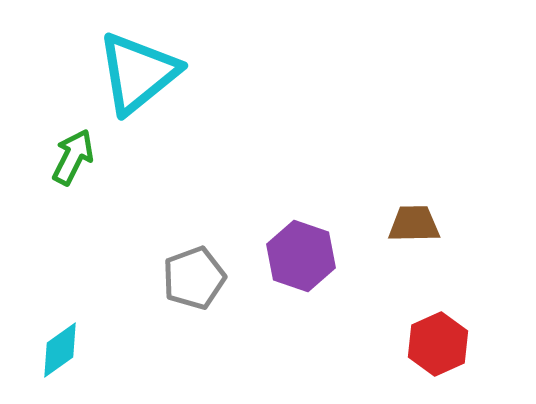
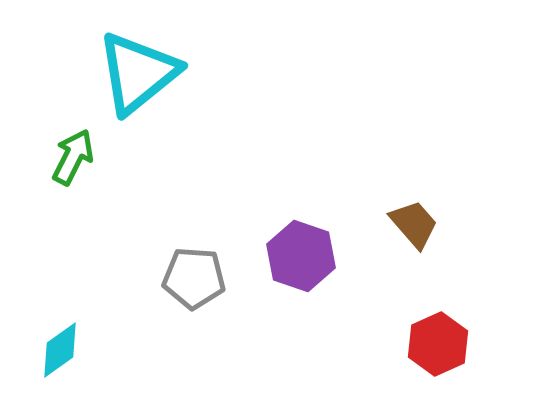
brown trapezoid: rotated 50 degrees clockwise
gray pentagon: rotated 24 degrees clockwise
